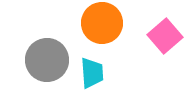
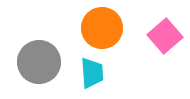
orange circle: moved 5 px down
gray circle: moved 8 px left, 2 px down
